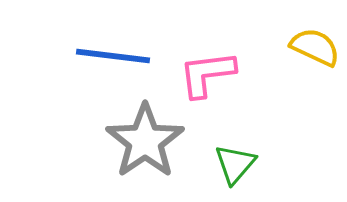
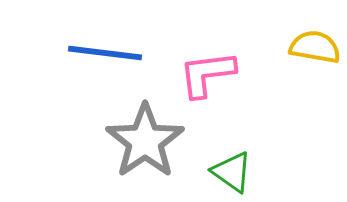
yellow semicircle: rotated 15 degrees counterclockwise
blue line: moved 8 px left, 3 px up
green triangle: moved 3 px left, 8 px down; rotated 36 degrees counterclockwise
